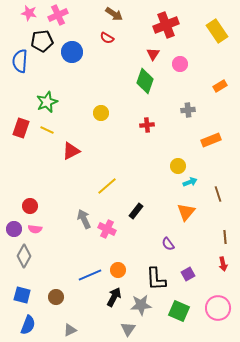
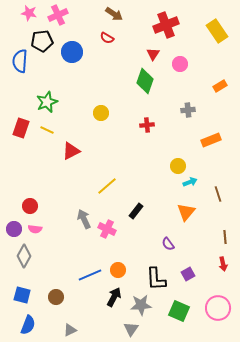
gray triangle at (128, 329): moved 3 px right
